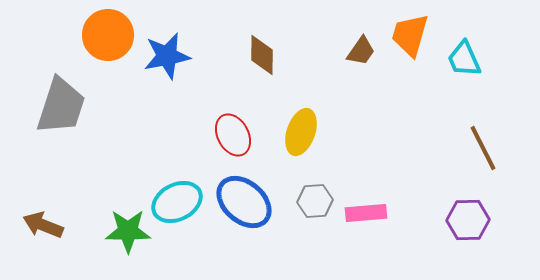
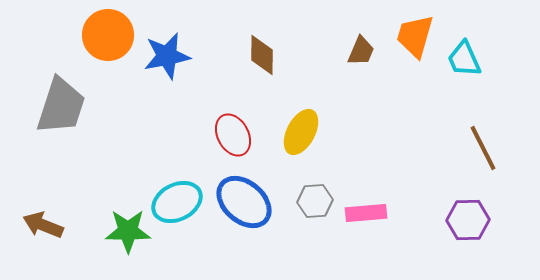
orange trapezoid: moved 5 px right, 1 px down
brown trapezoid: rotated 12 degrees counterclockwise
yellow ellipse: rotated 9 degrees clockwise
